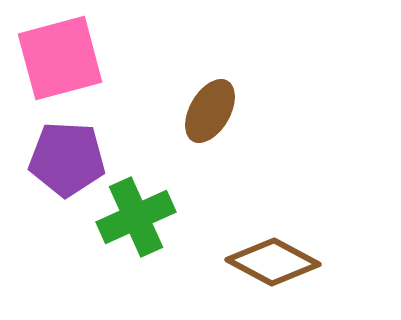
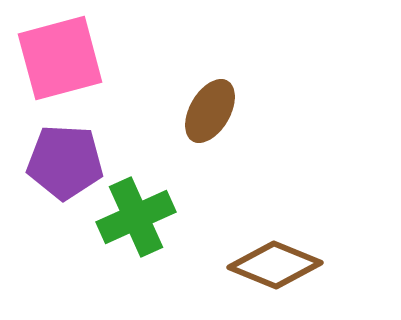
purple pentagon: moved 2 px left, 3 px down
brown diamond: moved 2 px right, 3 px down; rotated 6 degrees counterclockwise
